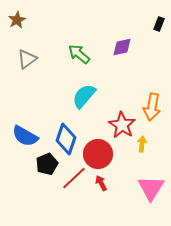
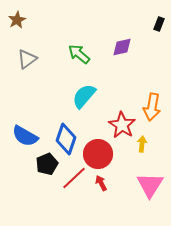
pink triangle: moved 1 px left, 3 px up
